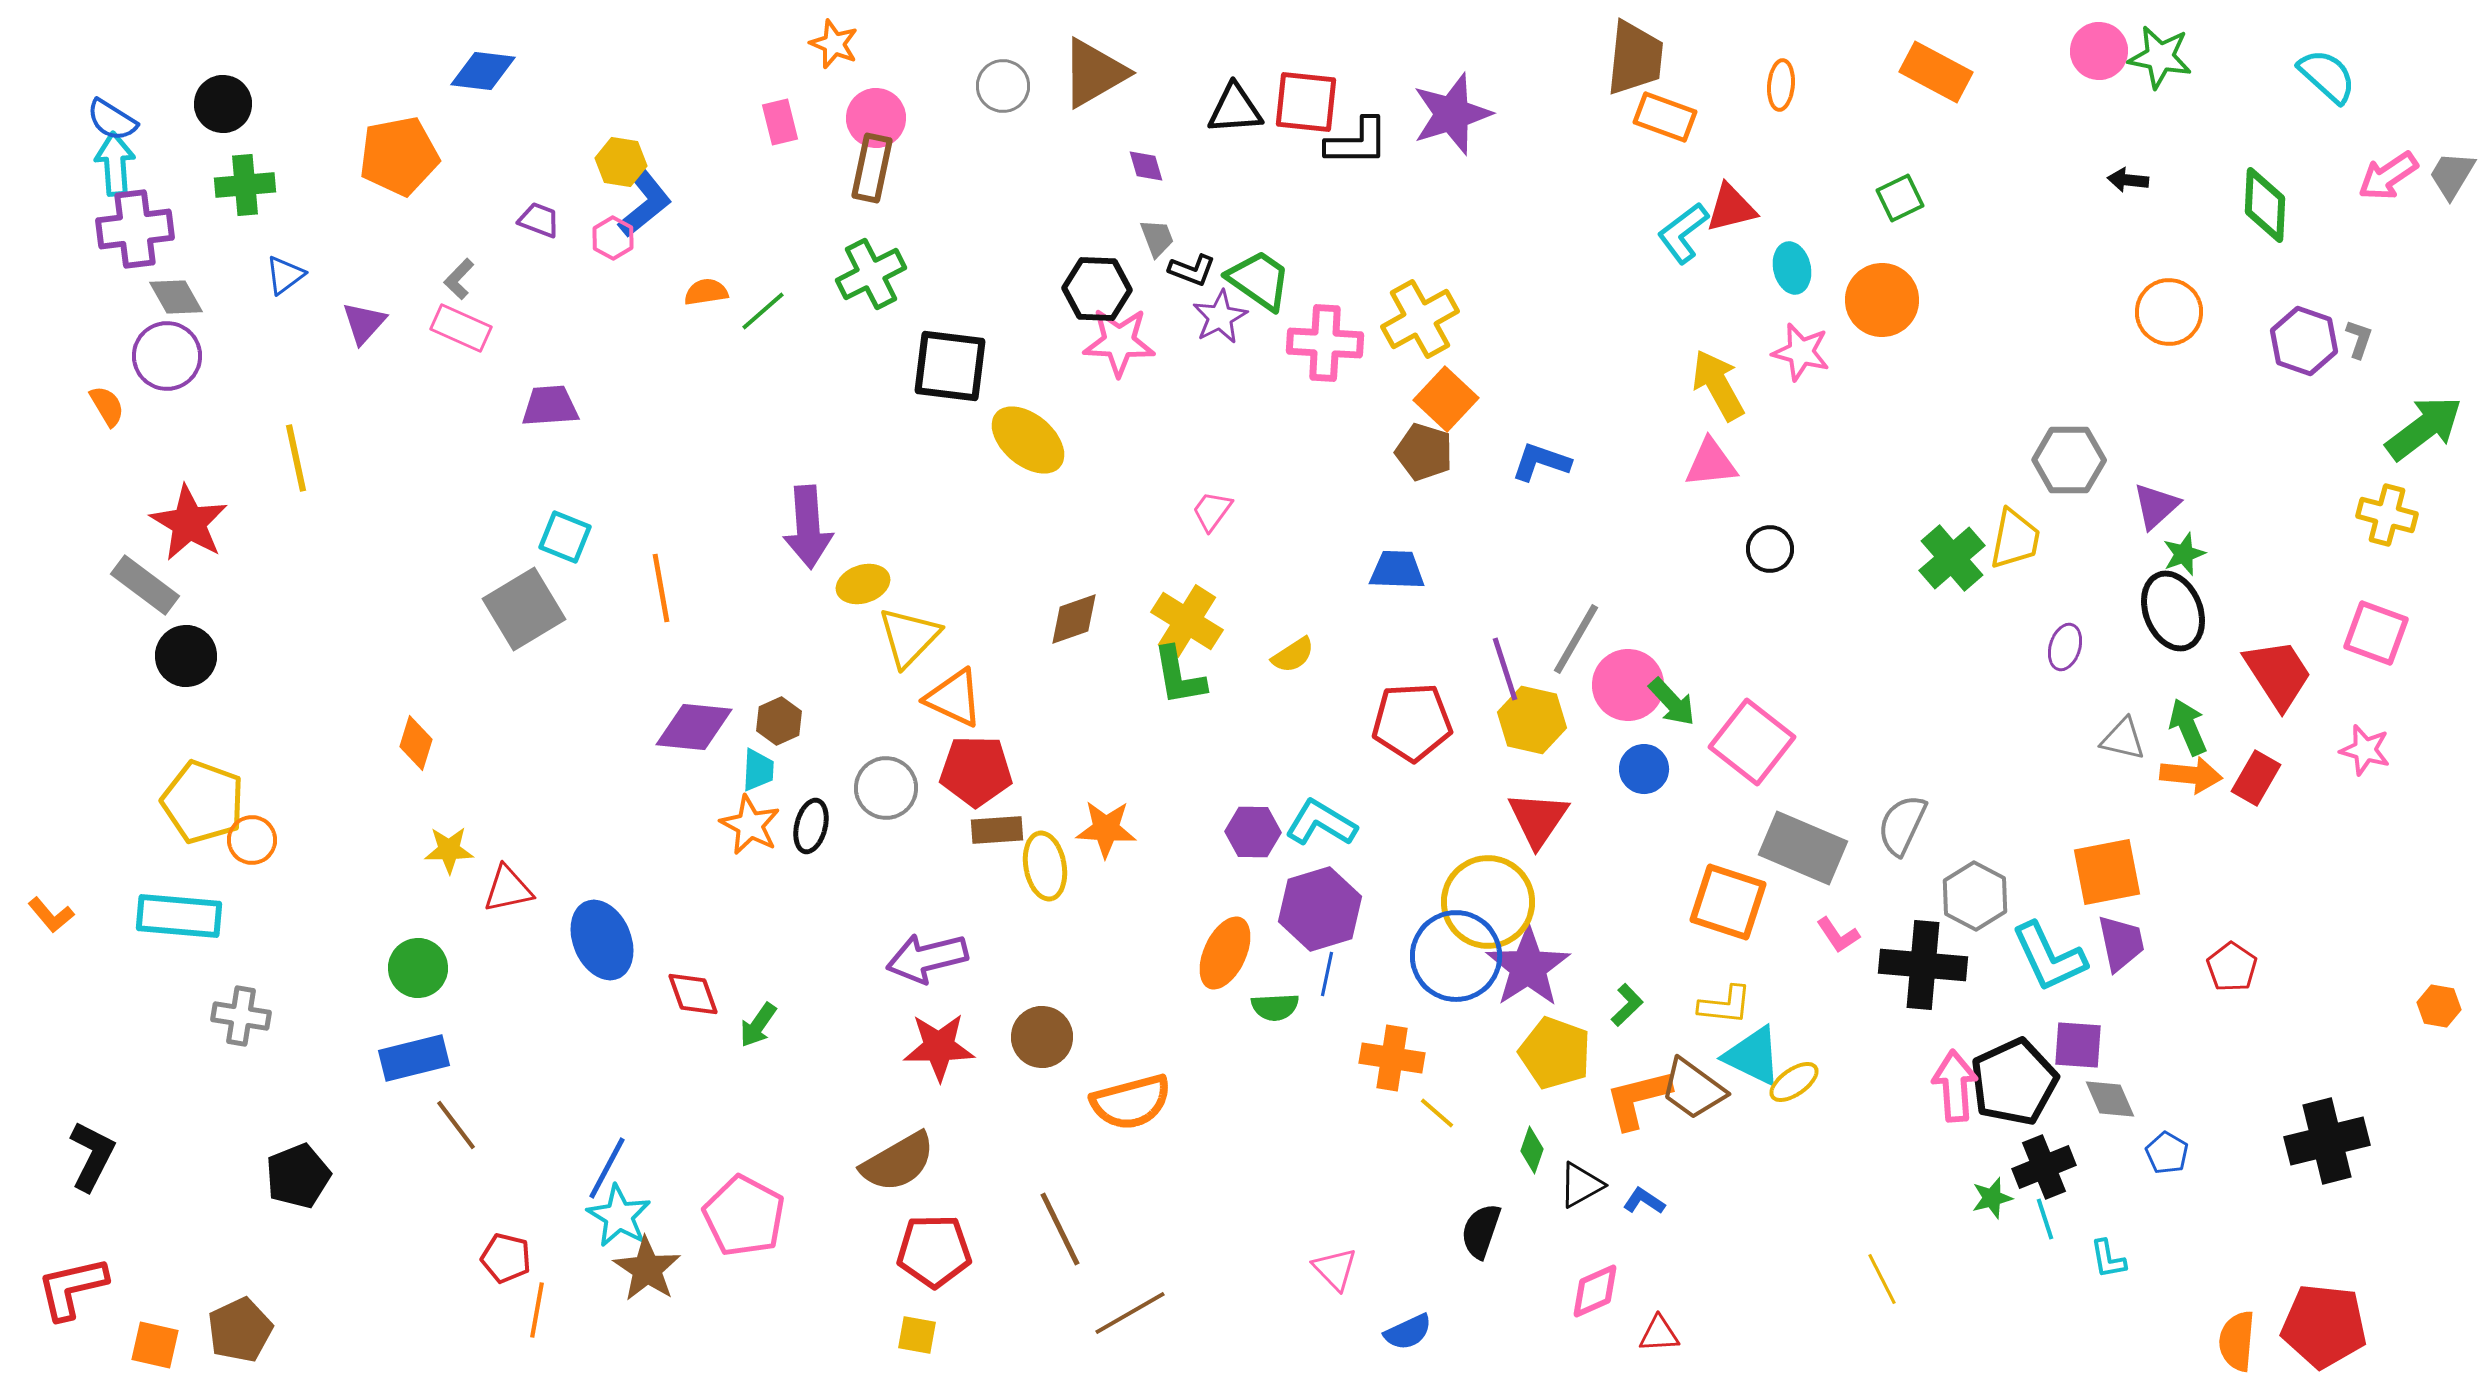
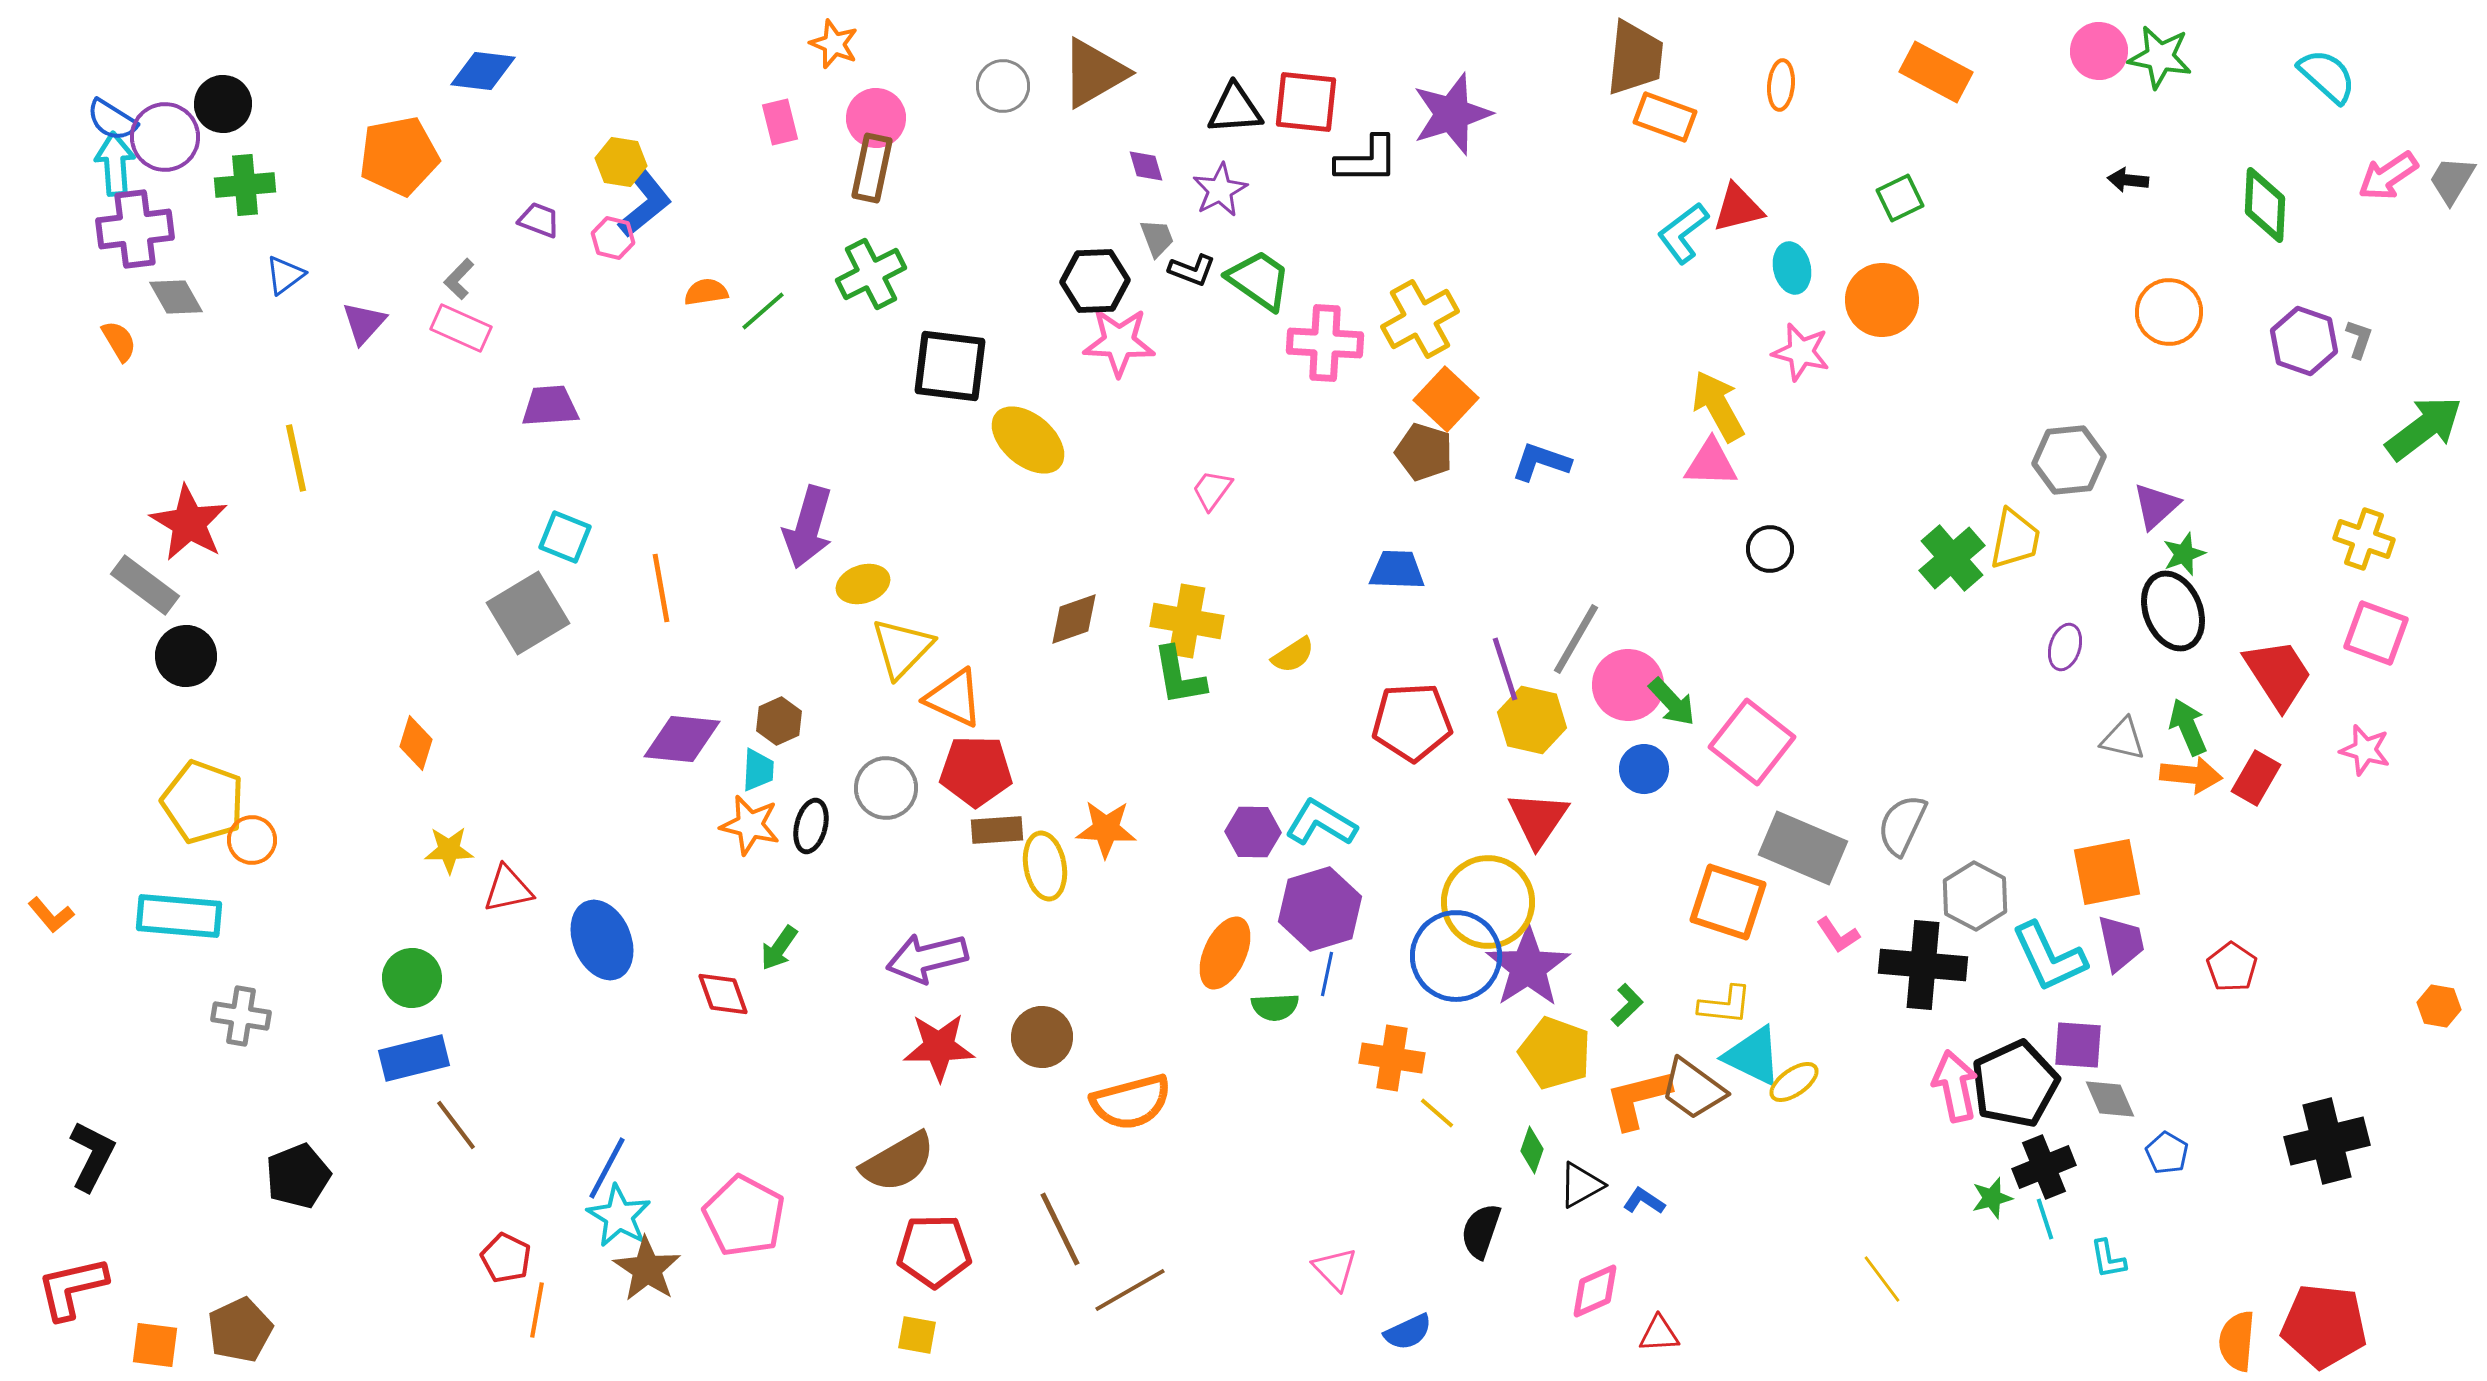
black L-shape at (1357, 142): moved 10 px right, 18 px down
gray trapezoid at (2452, 175): moved 5 px down
red triangle at (1731, 208): moved 7 px right
pink hexagon at (613, 238): rotated 15 degrees counterclockwise
black hexagon at (1097, 289): moved 2 px left, 8 px up; rotated 4 degrees counterclockwise
purple star at (1220, 317): moved 127 px up
purple circle at (167, 356): moved 2 px left, 219 px up
yellow arrow at (1718, 385): moved 21 px down
orange semicircle at (107, 406): moved 12 px right, 65 px up
gray hexagon at (2069, 460): rotated 6 degrees counterclockwise
pink triangle at (1711, 463): rotated 8 degrees clockwise
pink trapezoid at (1212, 511): moved 21 px up
yellow cross at (2387, 515): moved 23 px left, 24 px down; rotated 4 degrees clockwise
purple arrow at (808, 527): rotated 20 degrees clockwise
gray square at (524, 609): moved 4 px right, 4 px down
yellow cross at (1187, 621): rotated 22 degrees counterclockwise
yellow triangle at (909, 637): moved 7 px left, 11 px down
purple diamond at (694, 727): moved 12 px left, 12 px down
orange star at (750, 825): rotated 14 degrees counterclockwise
green circle at (418, 968): moved 6 px left, 10 px down
red diamond at (693, 994): moved 30 px right
green arrow at (758, 1025): moved 21 px right, 77 px up
black pentagon at (2014, 1082): moved 1 px right, 2 px down
pink arrow at (1955, 1086): rotated 8 degrees counterclockwise
red pentagon at (506, 1258): rotated 12 degrees clockwise
yellow line at (1882, 1279): rotated 10 degrees counterclockwise
brown line at (1130, 1313): moved 23 px up
orange square at (155, 1345): rotated 6 degrees counterclockwise
